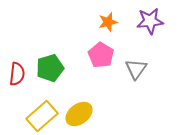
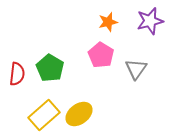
purple star: rotated 8 degrees counterclockwise
green pentagon: rotated 24 degrees counterclockwise
yellow rectangle: moved 2 px right, 1 px up
